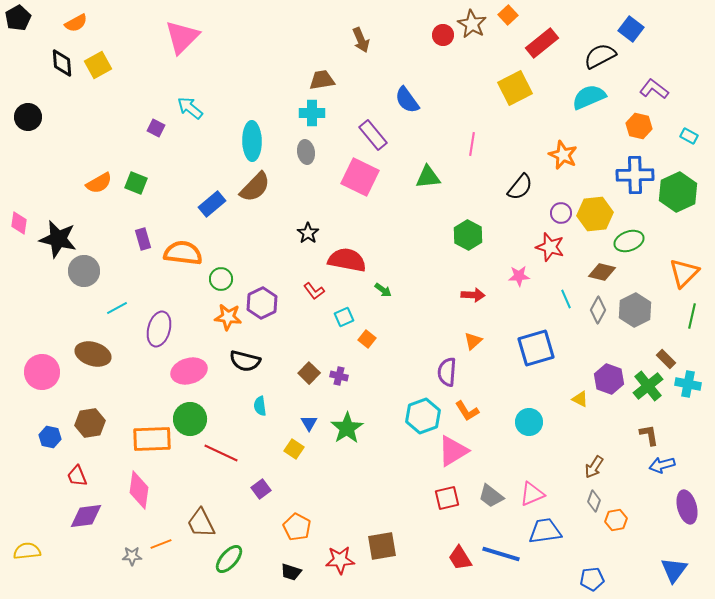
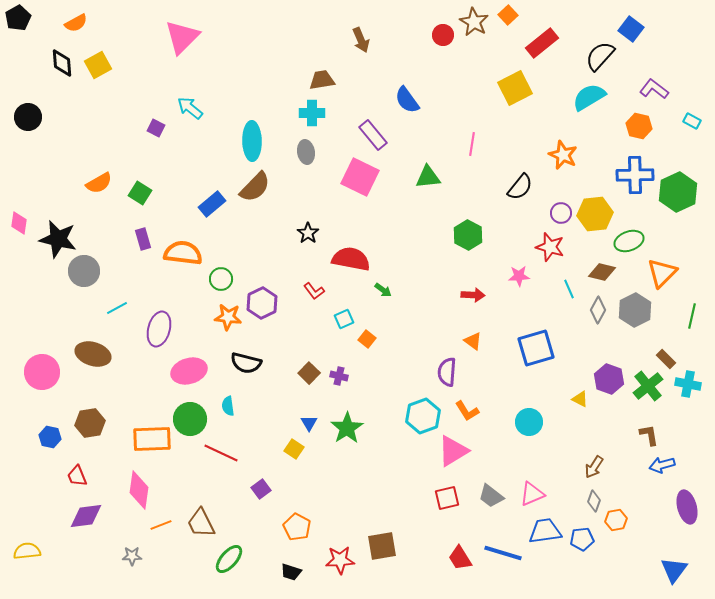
brown star at (472, 24): moved 2 px right, 2 px up
black semicircle at (600, 56): rotated 20 degrees counterclockwise
cyan semicircle at (589, 97): rotated 8 degrees counterclockwise
cyan rectangle at (689, 136): moved 3 px right, 15 px up
green square at (136, 183): moved 4 px right, 10 px down; rotated 10 degrees clockwise
red semicircle at (347, 260): moved 4 px right, 1 px up
orange triangle at (684, 273): moved 22 px left
cyan line at (566, 299): moved 3 px right, 10 px up
cyan square at (344, 317): moved 2 px down
orange triangle at (473, 341): rotated 42 degrees counterclockwise
black semicircle at (245, 361): moved 1 px right, 2 px down
cyan semicircle at (260, 406): moved 32 px left
orange line at (161, 544): moved 19 px up
blue line at (501, 554): moved 2 px right, 1 px up
blue pentagon at (592, 579): moved 10 px left, 40 px up
